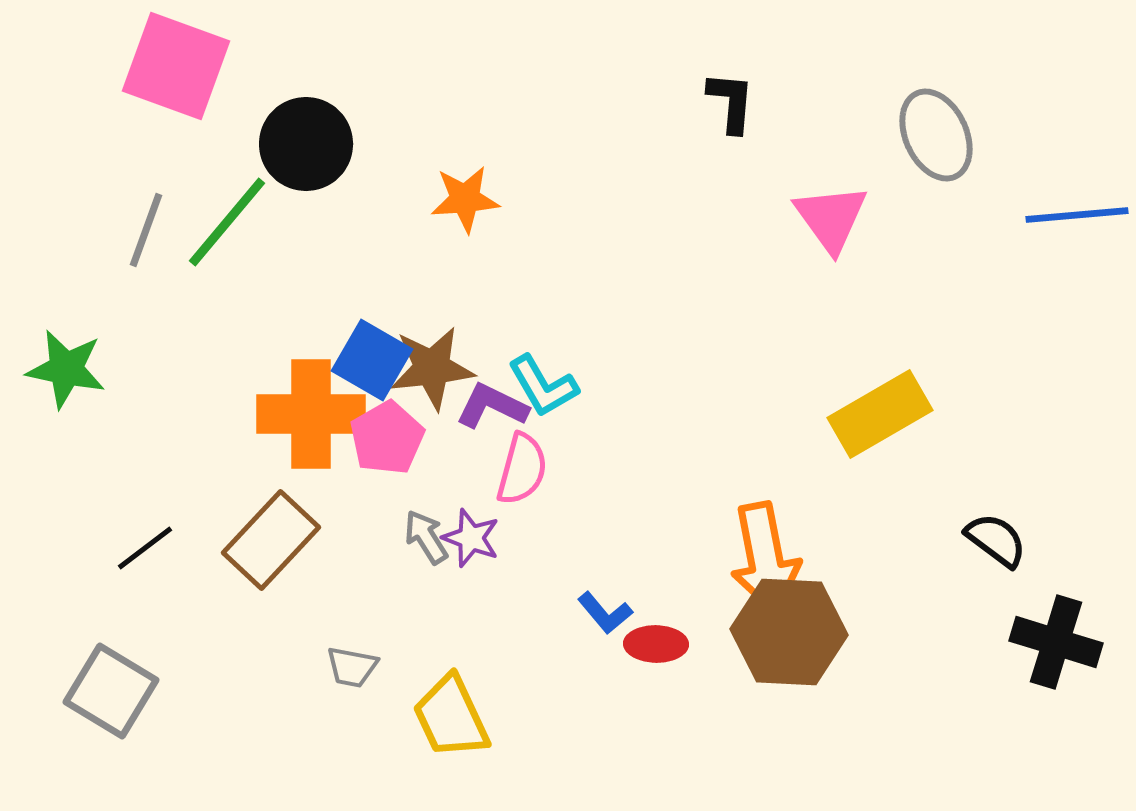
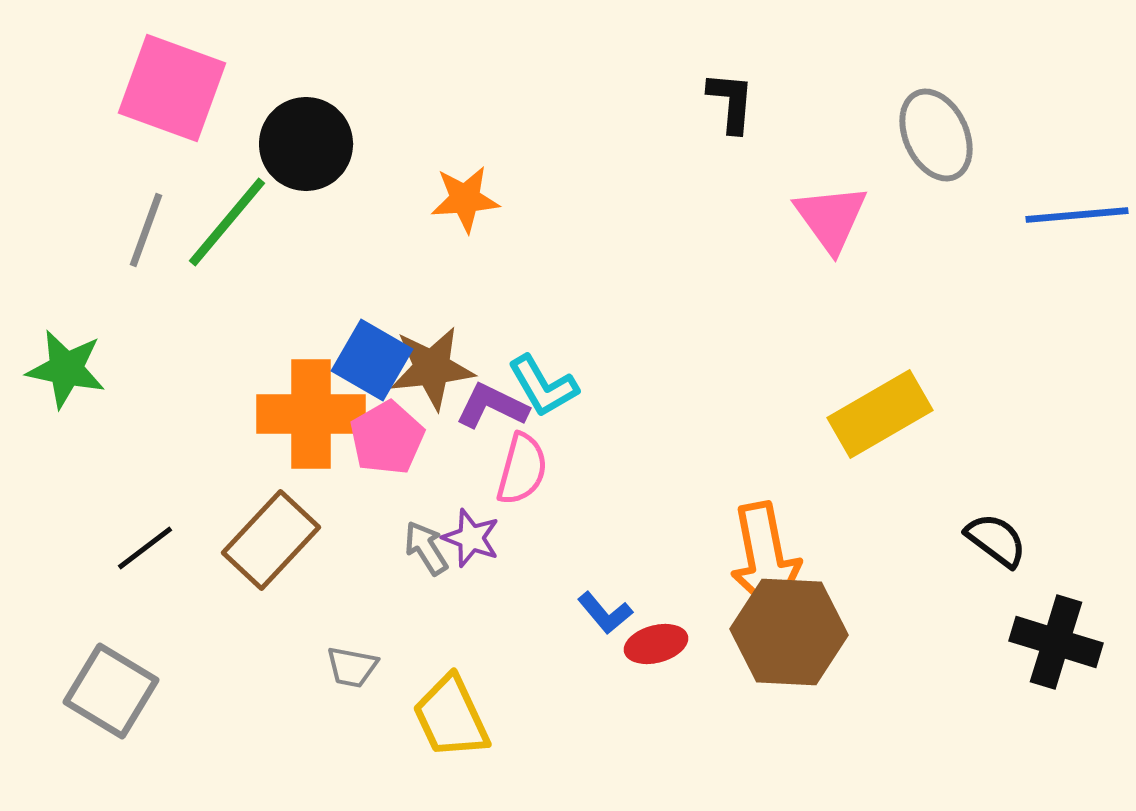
pink square: moved 4 px left, 22 px down
gray arrow: moved 11 px down
red ellipse: rotated 16 degrees counterclockwise
